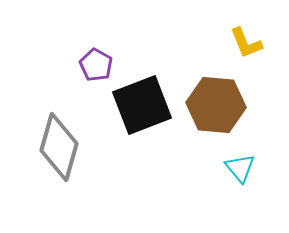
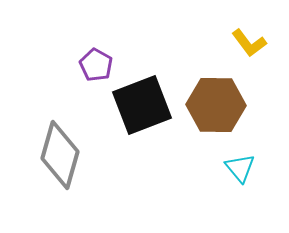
yellow L-shape: moved 3 px right; rotated 15 degrees counterclockwise
brown hexagon: rotated 4 degrees counterclockwise
gray diamond: moved 1 px right, 8 px down
